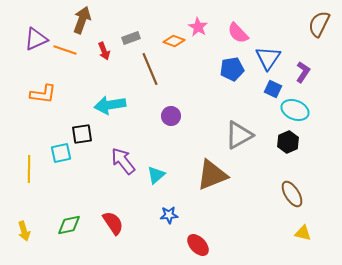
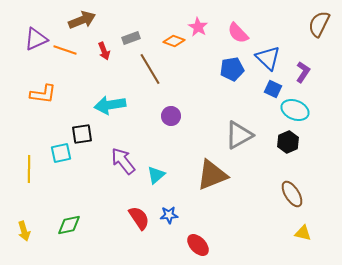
brown arrow: rotated 48 degrees clockwise
blue triangle: rotated 20 degrees counterclockwise
brown line: rotated 8 degrees counterclockwise
red semicircle: moved 26 px right, 5 px up
